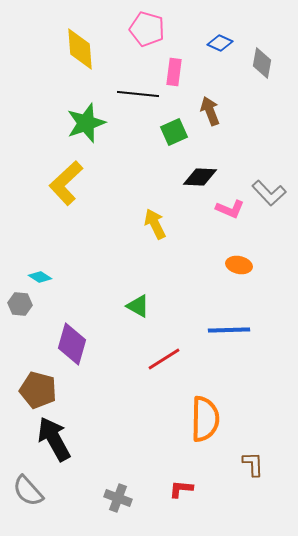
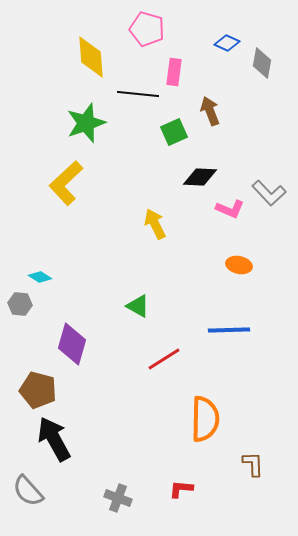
blue diamond: moved 7 px right
yellow diamond: moved 11 px right, 8 px down
